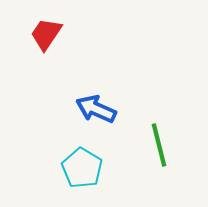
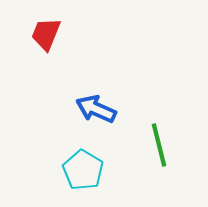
red trapezoid: rotated 12 degrees counterclockwise
cyan pentagon: moved 1 px right, 2 px down
